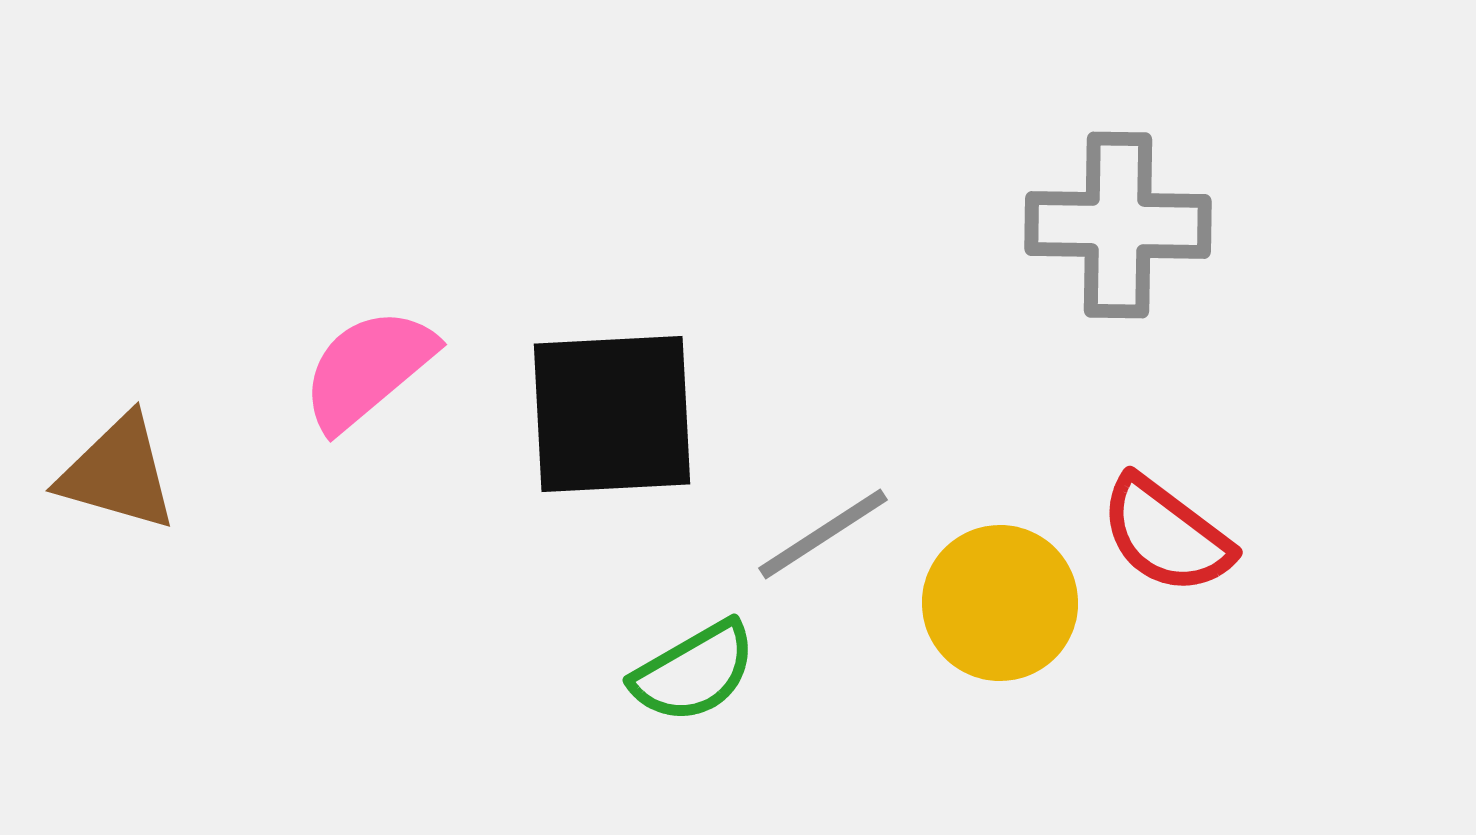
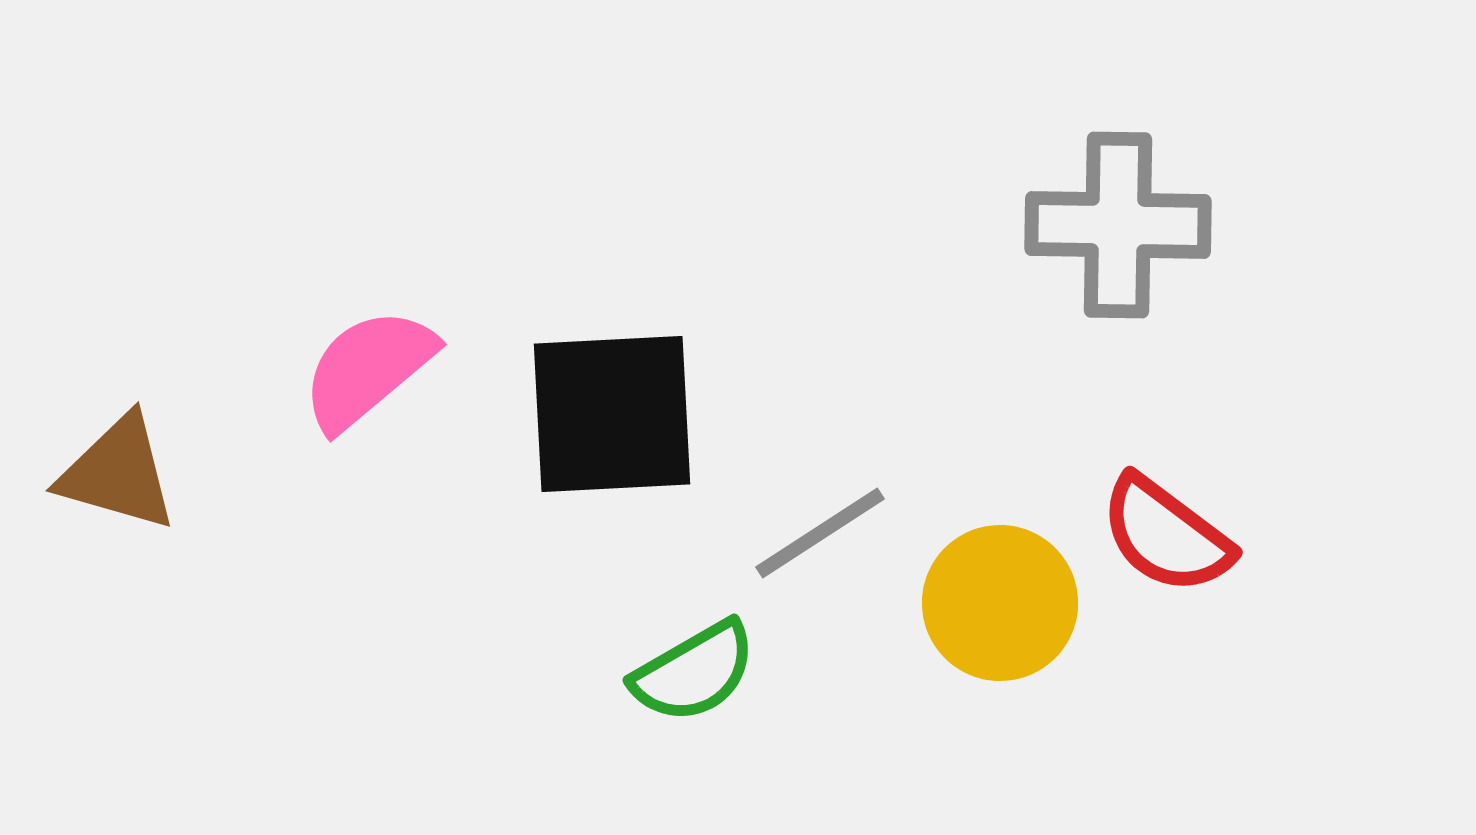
gray line: moved 3 px left, 1 px up
